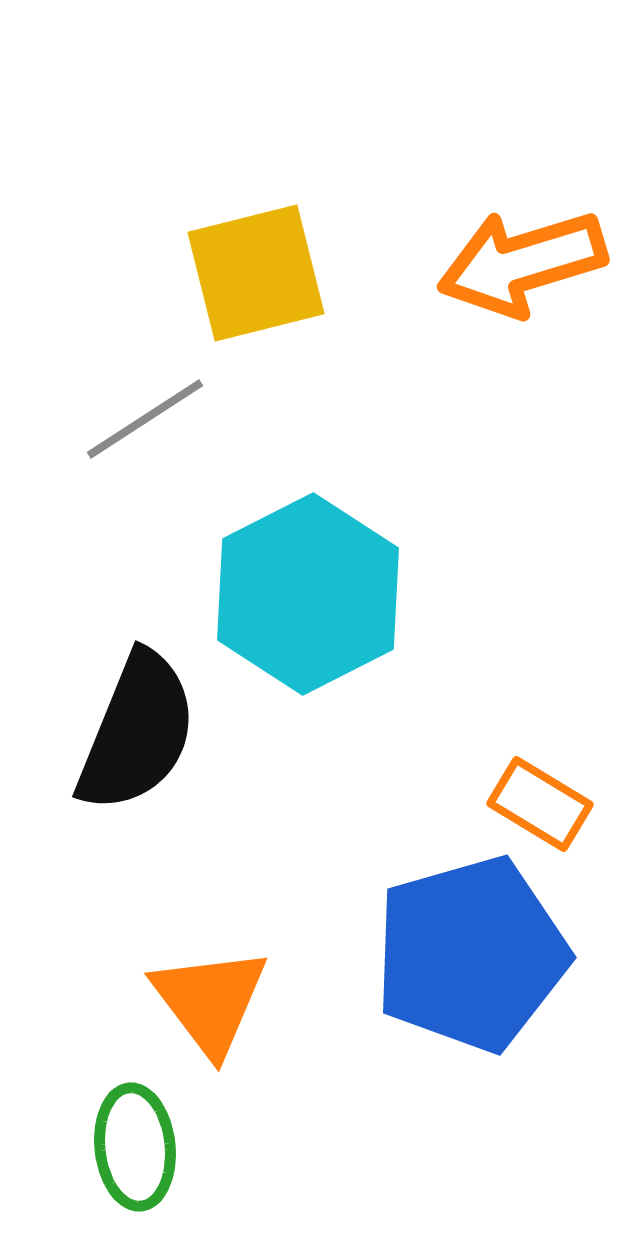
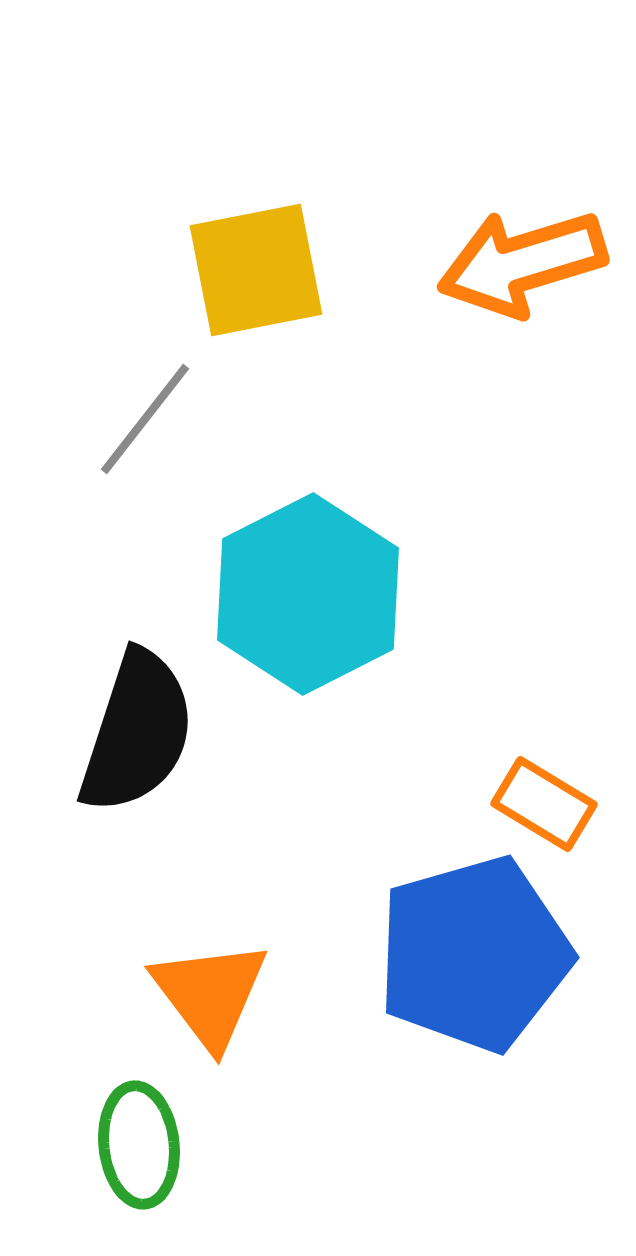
yellow square: moved 3 px up; rotated 3 degrees clockwise
gray line: rotated 19 degrees counterclockwise
black semicircle: rotated 4 degrees counterclockwise
orange rectangle: moved 4 px right
blue pentagon: moved 3 px right
orange triangle: moved 7 px up
green ellipse: moved 4 px right, 2 px up
